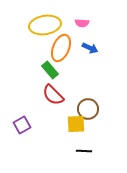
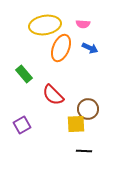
pink semicircle: moved 1 px right, 1 px down
green rectangle: moved 26 px left, 4 px down
